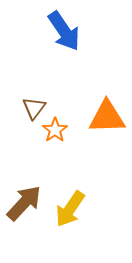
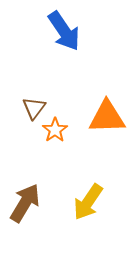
brown arrow: moved 1 px right; rotated 12 degrees counterclockwise
yellow arrow: moved 18 px right, 7 px up
